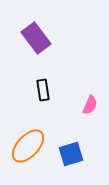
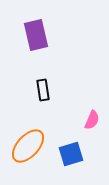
purple rectangle: moved 3 px up; rotated 24 degrees clockwise
pink semicircle: moved 2 px right, 15 px down
